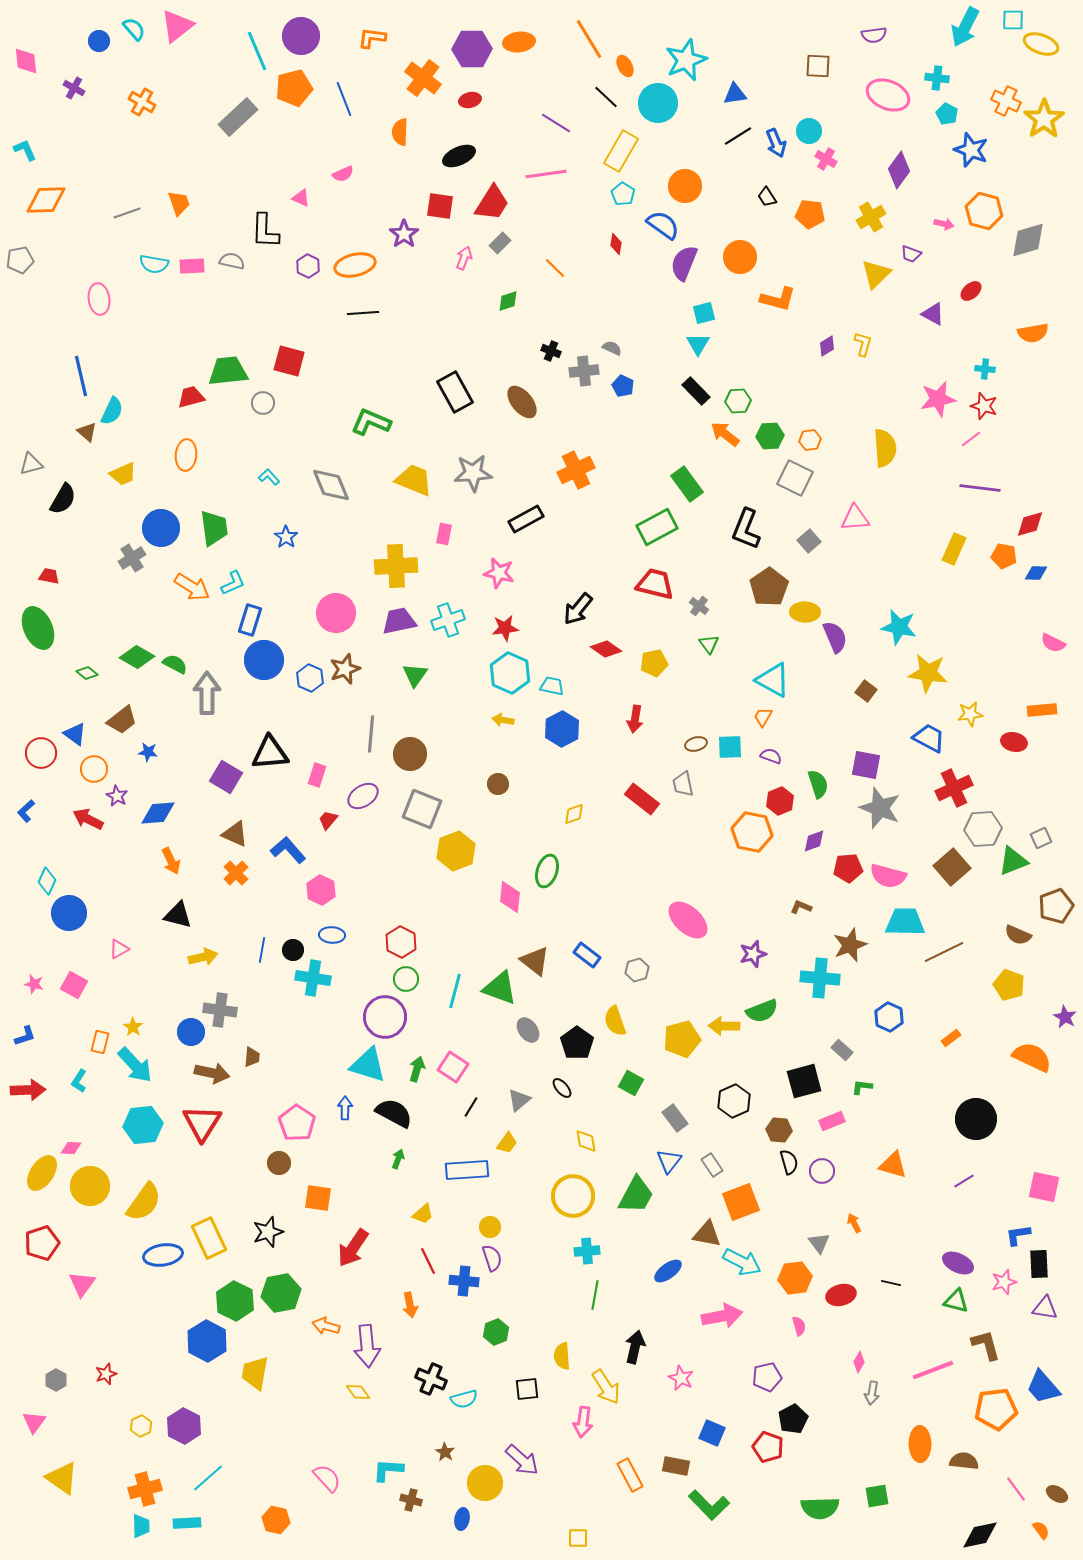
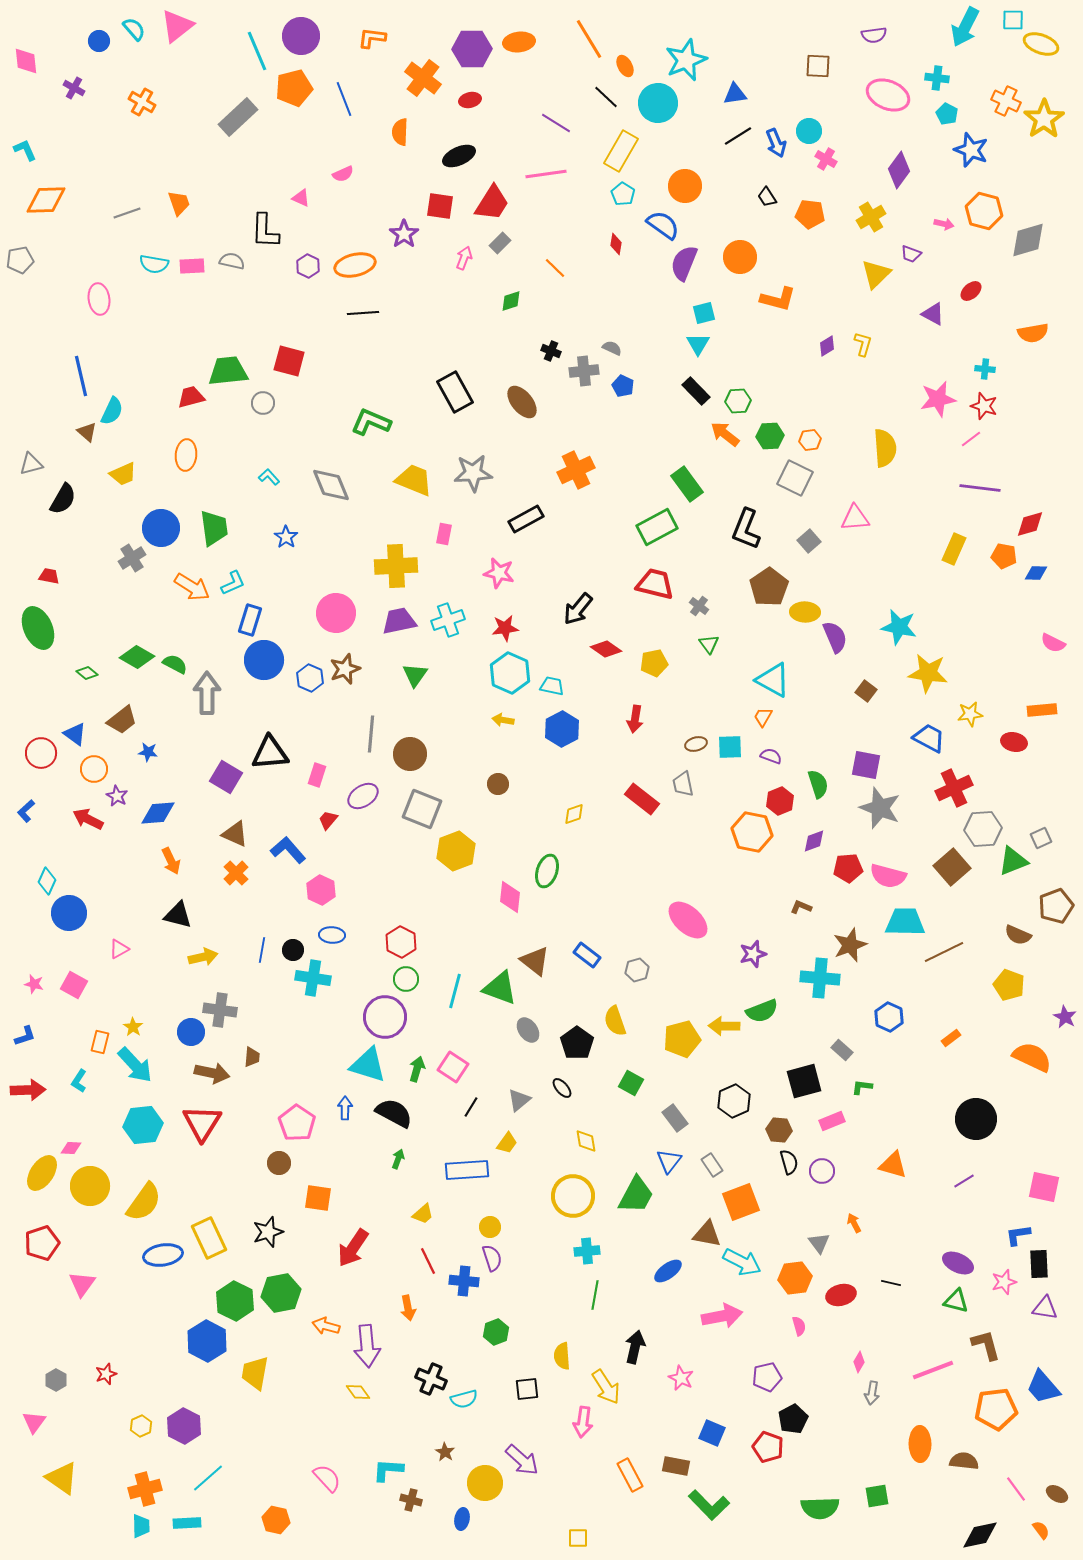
green diamond at (508, 301): moved 3 px right
orange arrow at (410, 1305): moved 2 px left, 3 px down
